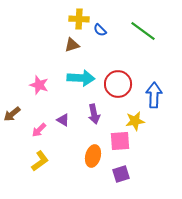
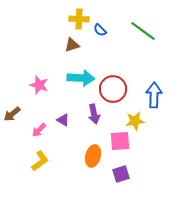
red circle: moved 5 px left, 5 px down
